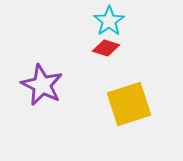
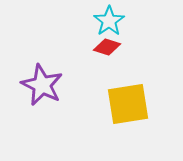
red diamond: moved 1 px right, 1 px up
yellow square: moved 1 px left; rotated 9 degrees clockwise
